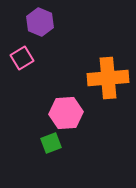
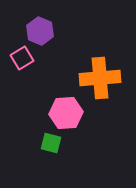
purple hexagon: moved 9 px down
orange cross: moved 8 px left
green square: rotated 35 degrees clockwise
